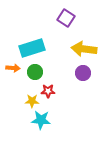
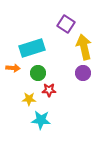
purple square: moved 6 px down
yellow arrow: moved 2 px up; rotated 70 degrees clockwise
green circle: moved 3 px right, 1 px down
red star: moved 1 px right, 1 px up
yellow star: moved 3 px left, 2 px up
